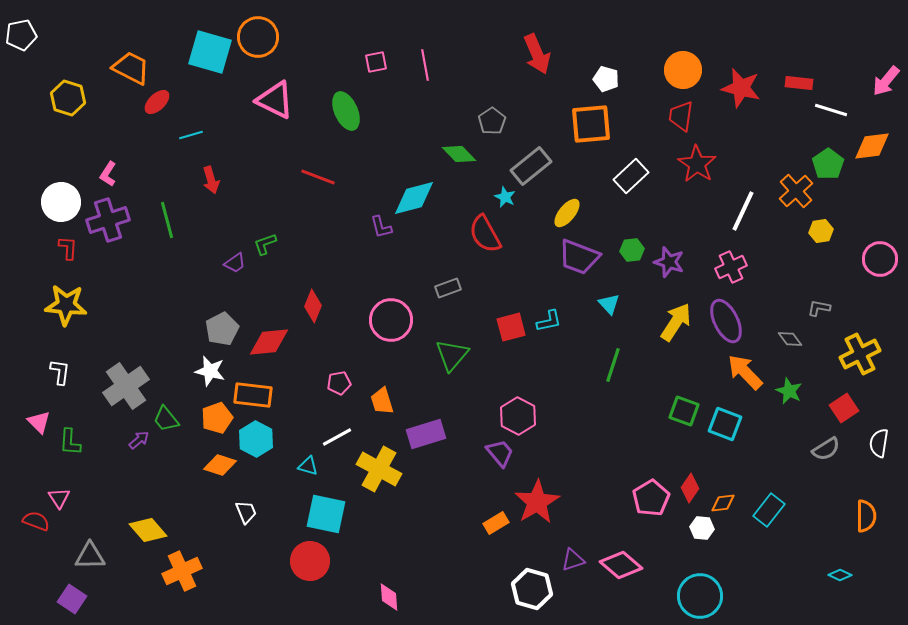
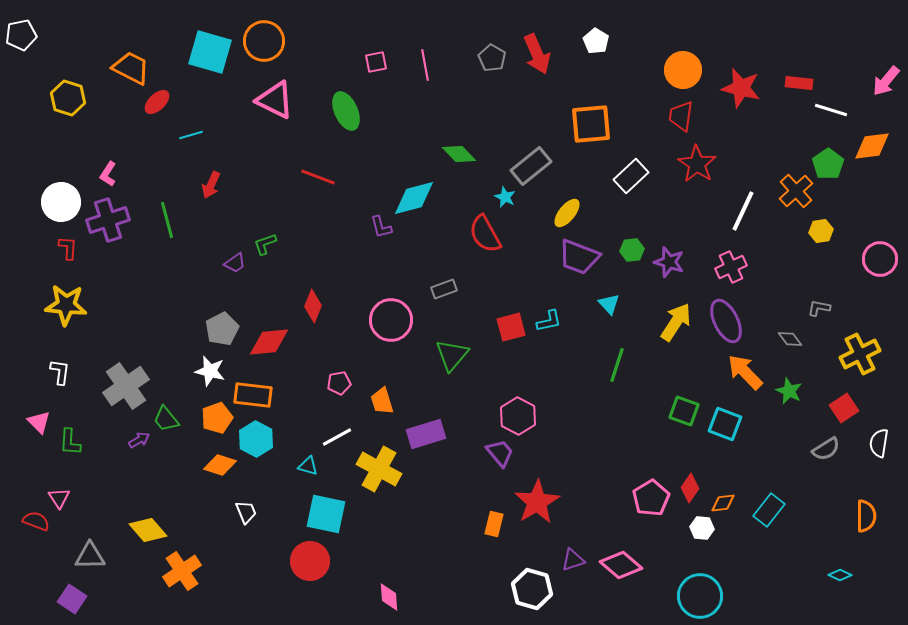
orange circle at (258, 37): moved 6 px right, 4 px down
white pentagon at (606, 79): moved 10 px left, 38 px up; rotated 15 degrees clockwise
gray pentagon at (492, 121): moved 63 px up; rotated 8 degrees counterclockwise
red arrow at (211, 180): moved 5 px down; rotated 40 degrees clockwise
gray rectangle at (448, 288): moved 4 px left, 1 px down
green line at (613, 365): moved 4 px right
purple arrow at (139, 440): rotated 10 degrees clockwise
orange rectangle at (496, 523): moved 2 px left, 1 px down; rotated 45 degrees counterclockwise
orange cross at (182, 571): rotated 9 degrees counterclockwise
